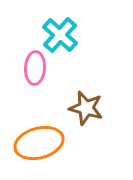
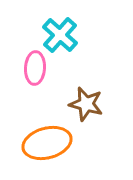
brown star: moved 4 px up
orange ellipse: moved 8 px right
